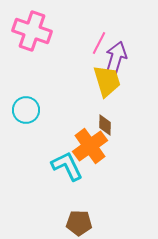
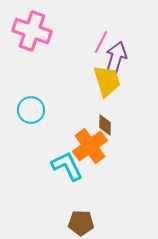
pink line: moved 2 px right, 1 px up
cyan circle: moved 5 px right
brown pentagon: moved 2 px right
